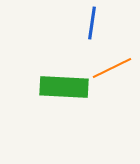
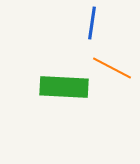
orange line: rotated 54 degrees clockwise
